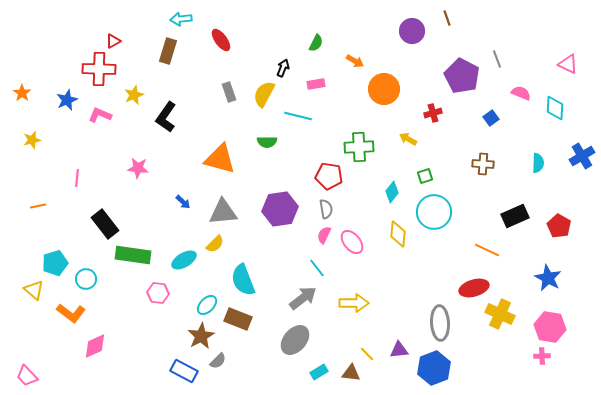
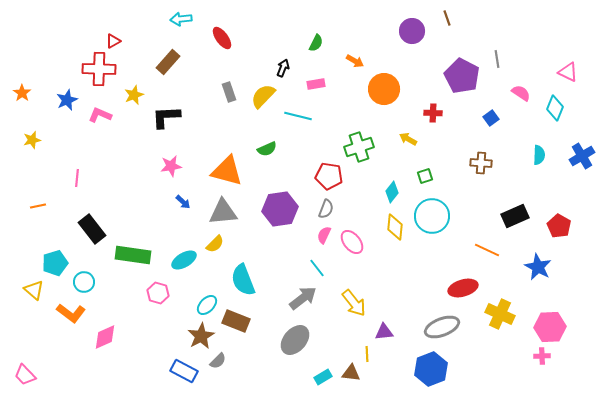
red ellipse at (221, 40): moved 1 px right, 2 px up
brown rectangle at (168, 51): moved 11 px down; rotated 25 degrees clockwise
gray line at (497, 59): rotated 12 degrees clockwise
pink triangle at (568, 64): moved 8 px down
pink semicircle at (521, 93): rotated 12 degrees clockwise
yellow semicircle at (264, 94): moved 1 px left, 2 px down; rotated 16 degrees clockwise
cyan diamond at (555, 108): rotated 20 degrees clockwise
red cross at (433, 113): rotated 18 degrees clockwise
black L-shape at (166, 117): rotated 52 degrees clockwise
green semicircle at (267, 142): moved 7 px down; rotated 24 degrees counterclockwise
green cross at (359, 147): rotated 16 degrees counterclockwise
orange triangle at (220, 159): moved 7 px right, 12 px down
cyan semicircle at (538, 163): moved 1 px right, 8 px up
brown cross at (483, 164): moved 2 px left, 1 px up
pink star at (138, 168): moved 33 px right, 2 px up; rotated 15 degrees counterclockwise
gray semicircle at (326, 209): rotated 30 degrees clockwise
cyan circle at (434, 212): moved 2 px left, 4 px down
black rectangle at (105, 224): moved 13 px left, 5 px down
yellow diamond at (398, 234): moved 3 px left, 7 px up
blue star at (548, 278): moved 10 px left, 11 px up
cyan circle at (86, 279): moved 2 px left, 3 px down
red ellipse at (474, 288): moved 11 px left
pink hexagon at (158, 293): rotated 10 degrees clockwise
yellow arrow at (354, 303): rotated 52 degrees clockwise
brown rectangle at (238, 319): moved 2 px left, 2 px down
gray ellipse at (440, 323): moved 2 px right, 4 px down; rotated 72 degrees clockwise
pink hexagon at (550, 327): rotated 12 degrees counterclockwise
pink diamond at (95, 346): moved 10 px right, 9 px up
purple triangle at (399, 350): moved 15 px left, 18 px up
yellow line at (367, 354): rotated 42 degrees clockwise
blue hexagon at (434, 368): moved 3 px left, 1 px down
cyan rectangle at (319, 372): moved 4 px right, 5 px down
pink trapezoid at (27, 376): moved 2 px left, 1 px up
